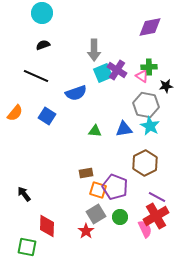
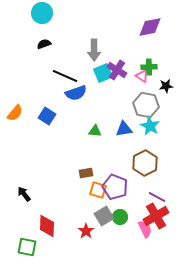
black semicircle: moved 1 px right, 1 px up
black line: moved 29 px right
gray square: moved 8 px right, 2 px down
